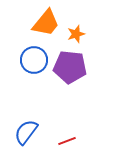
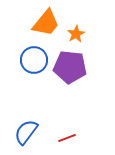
orange star: rotated 12 degrees counterclockwise
red line: moved 3 px up
